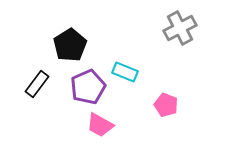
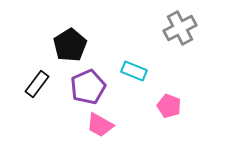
cyan rectangle: moved 9 px right, 1 px up
pink pentagon: moved 3 px right, 1 px down
